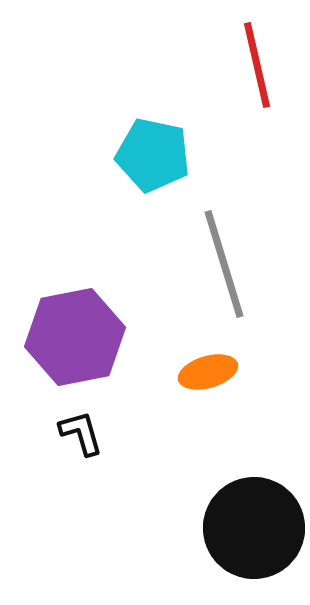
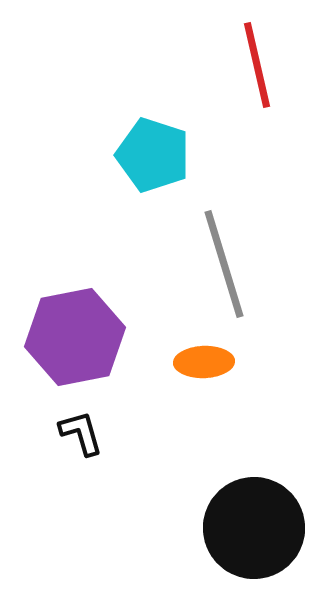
cyan pentagon: rotated 6 degrees clockwise
orange ellipse: moved 4 px left, 10 px up; rotated 14 degrees clockwise
